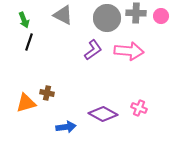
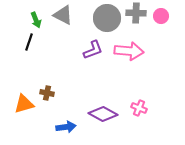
green arrow: moved 12 px right
purple L-shape: rotated 15 degrees clockwise
orange triangle: moved 2 px left, 1 px down
